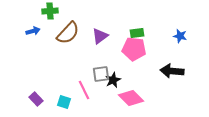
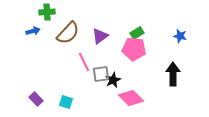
green cross: moved 3 px left, 1 px down
green rectangle: rotated 24 degrees counterclockwise
black arrow: moved 1 px right, 3 px down; rotated 85 degrees clockwise
pink line: moved 28 px up
cyan square: moved 2 px right
